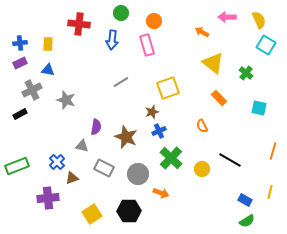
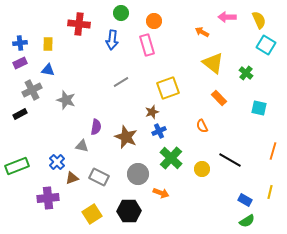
gray rectangle at (104, 168): moved 5 px left, 9 px down
